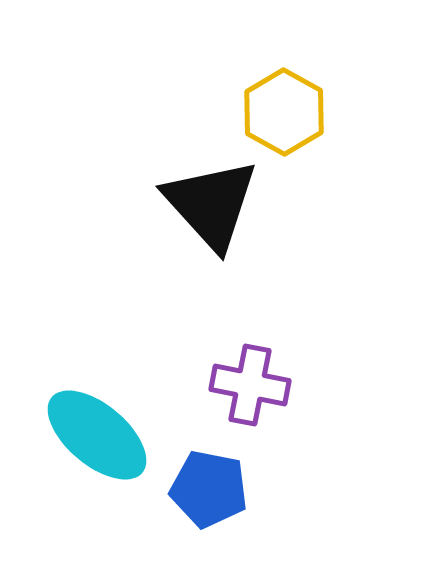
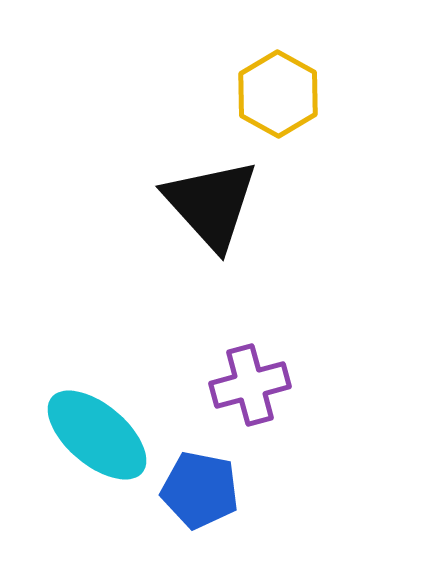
yellow hexagon: moved 6 px left, 18 px up
purple cross: rotated 26 degrees counterclockwise
blue pentagon: moved 9 px left, 1 px down
